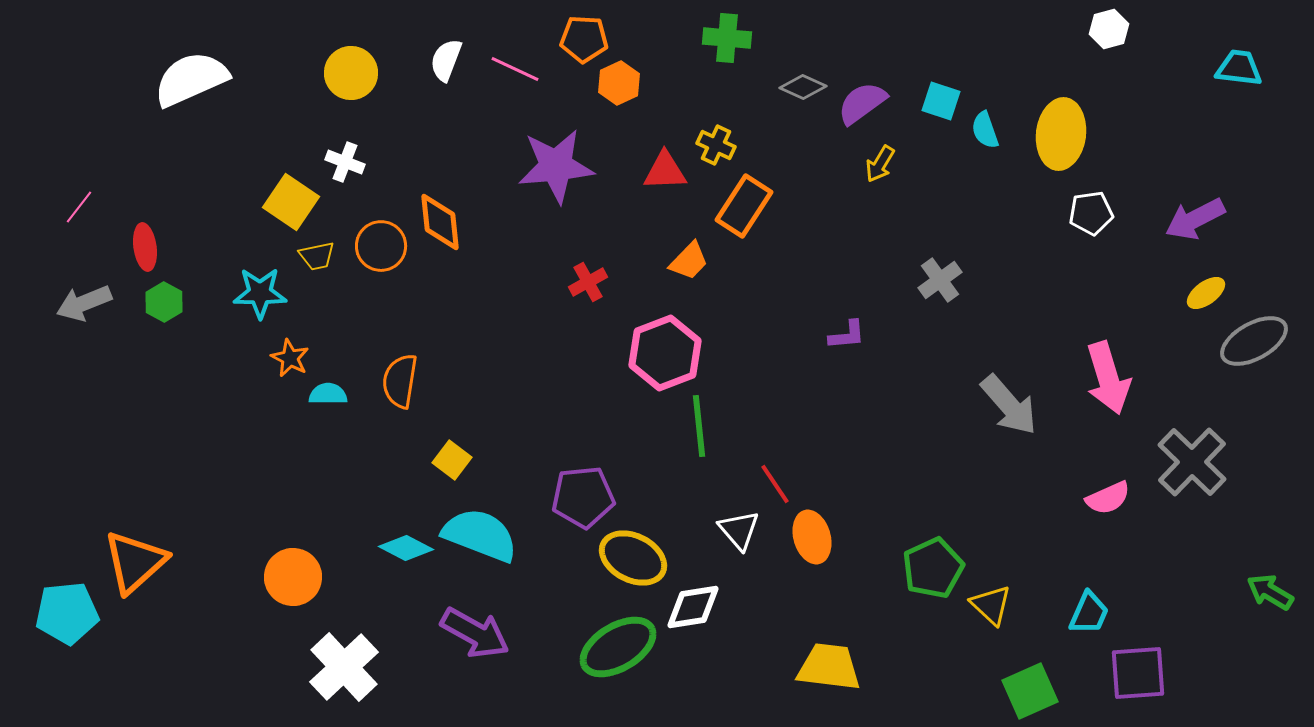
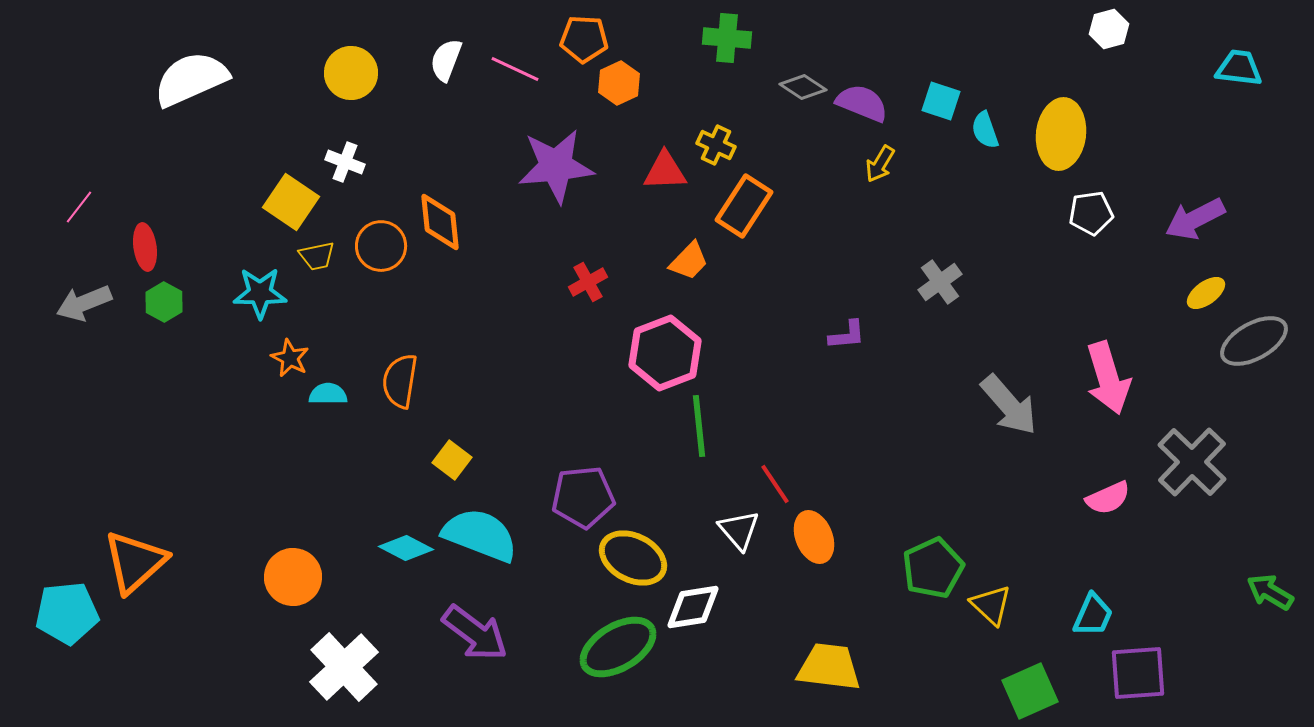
gray diamond at (803, 87): rotated 9 degrees clockwise
purple semicircle at (862, 103): rotated 58 degrees clockwise
gray cross at (940, 280): moved 2 px down
orange ellipse at (812, 537): moved 2 px right; rotated 6 degrees counterclockwise
cyan trapezoid at (1089, 613): moved 4 px right, 2 px down
purple arrow at (475, 633): rotated 8 degrees clockwise
